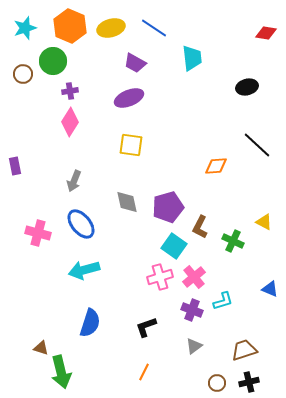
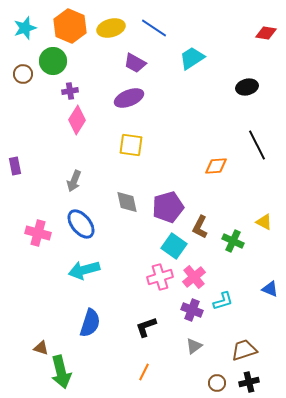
cyan trapezoid at (192, 58): rotated 116 degrees counterclockwise
pink diamond at (70, 122): moved 7 px right, 2 px up
black line at (257, 145): rotated 20 degrees clockwise
